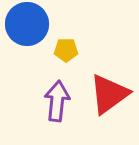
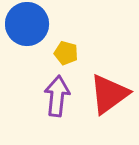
yellow pentagon: moved 3 px down; rotated 15 degrees clockwise
purple arrow: moved 5 px up
